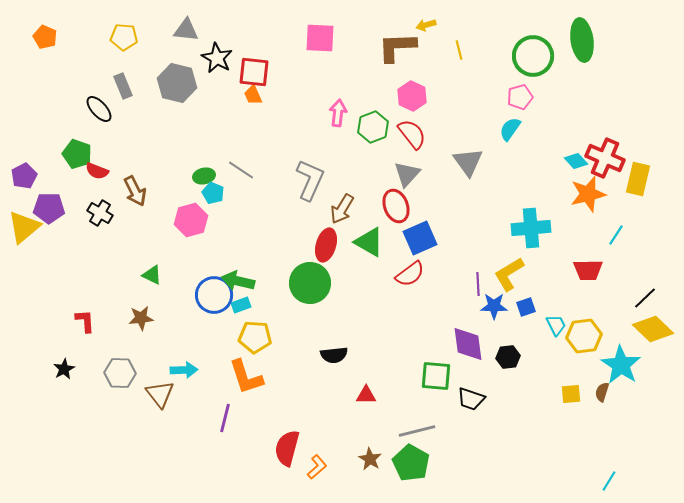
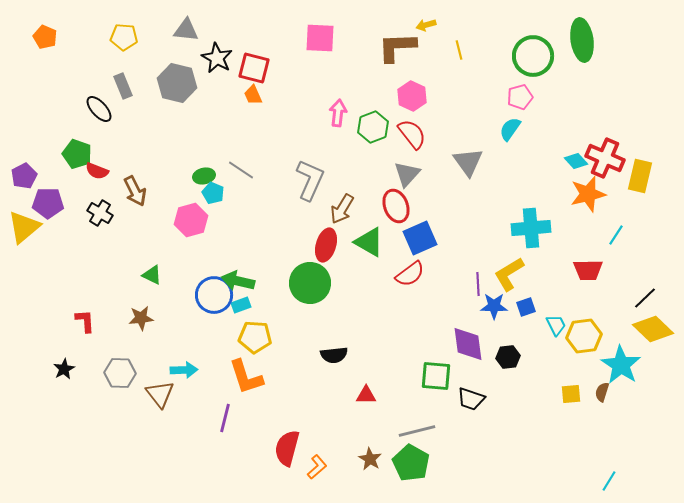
red square at (254, 72): moved 4 px up; rotated 8 degrees clockwise
yellow rectangle at (638, 179): moved 2 px right, 3 px up
purple pentagon at (49, 208): moved 1 px left, 5 px up
